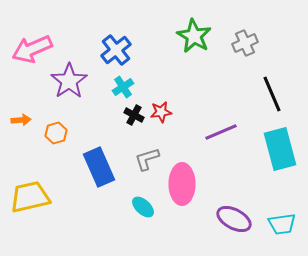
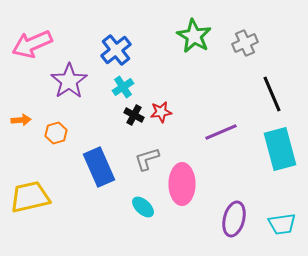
pink arrow: moved 5 px up
purple ellipse: rotated 76 degrees clockwise
